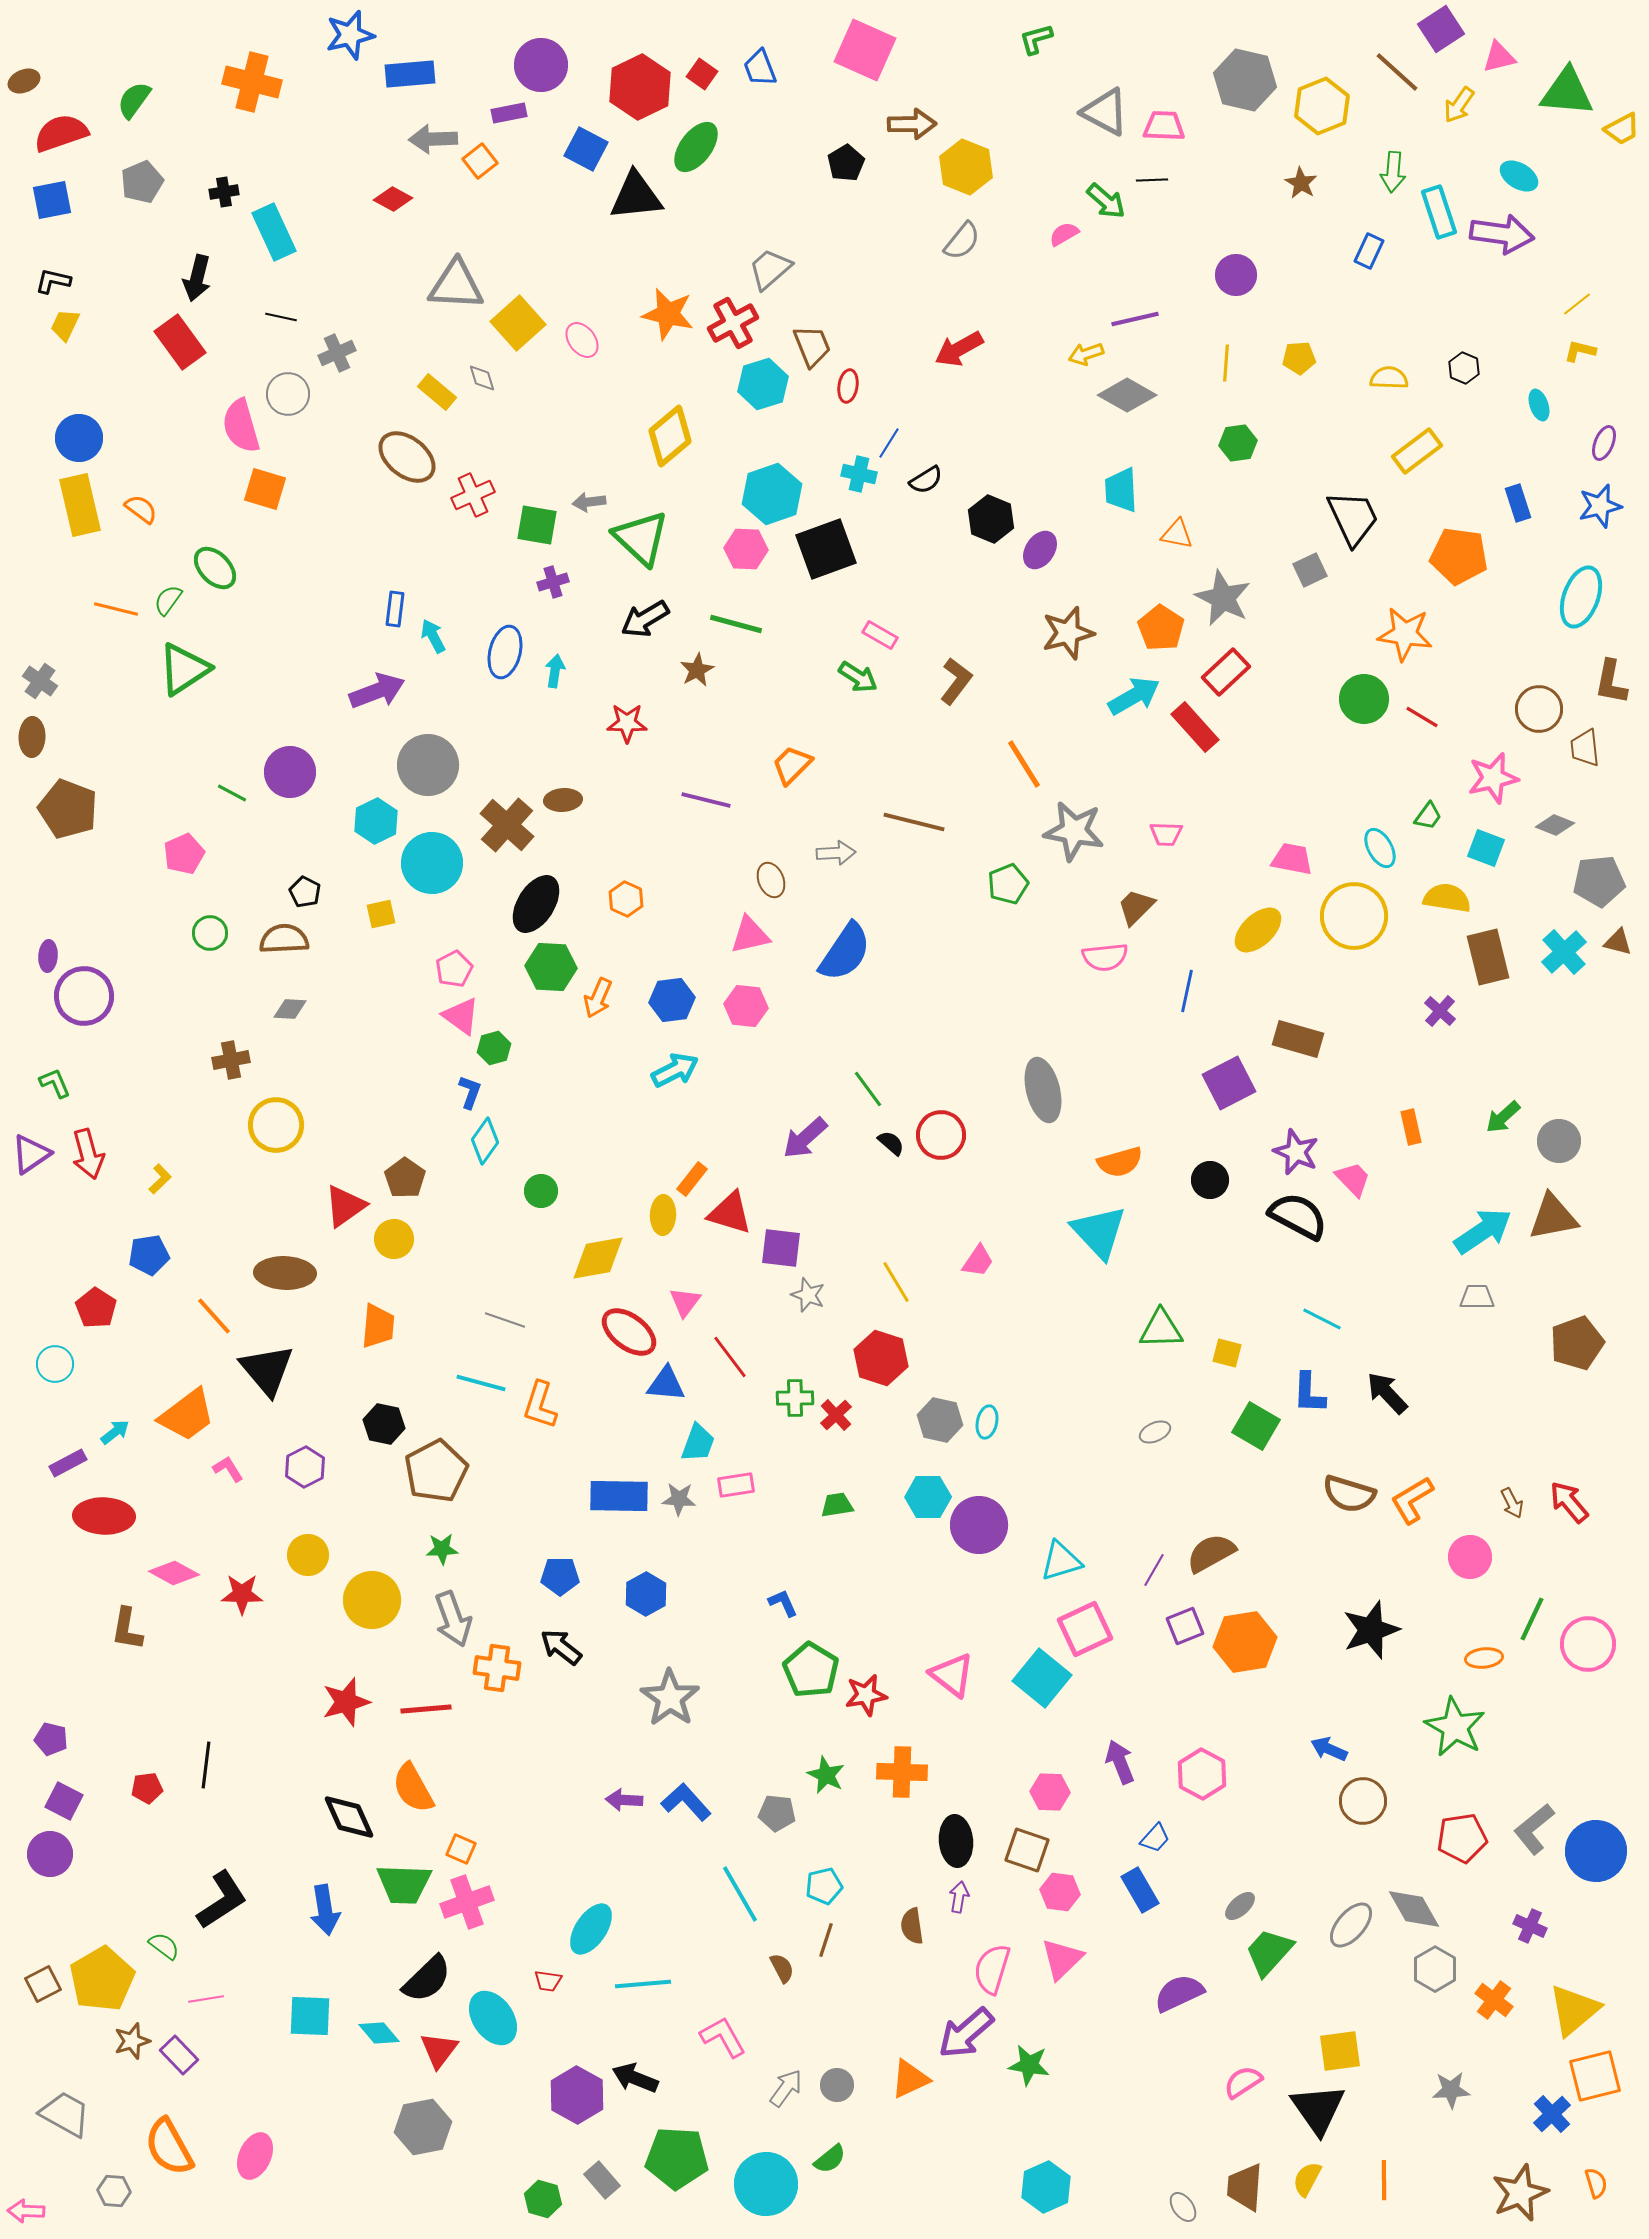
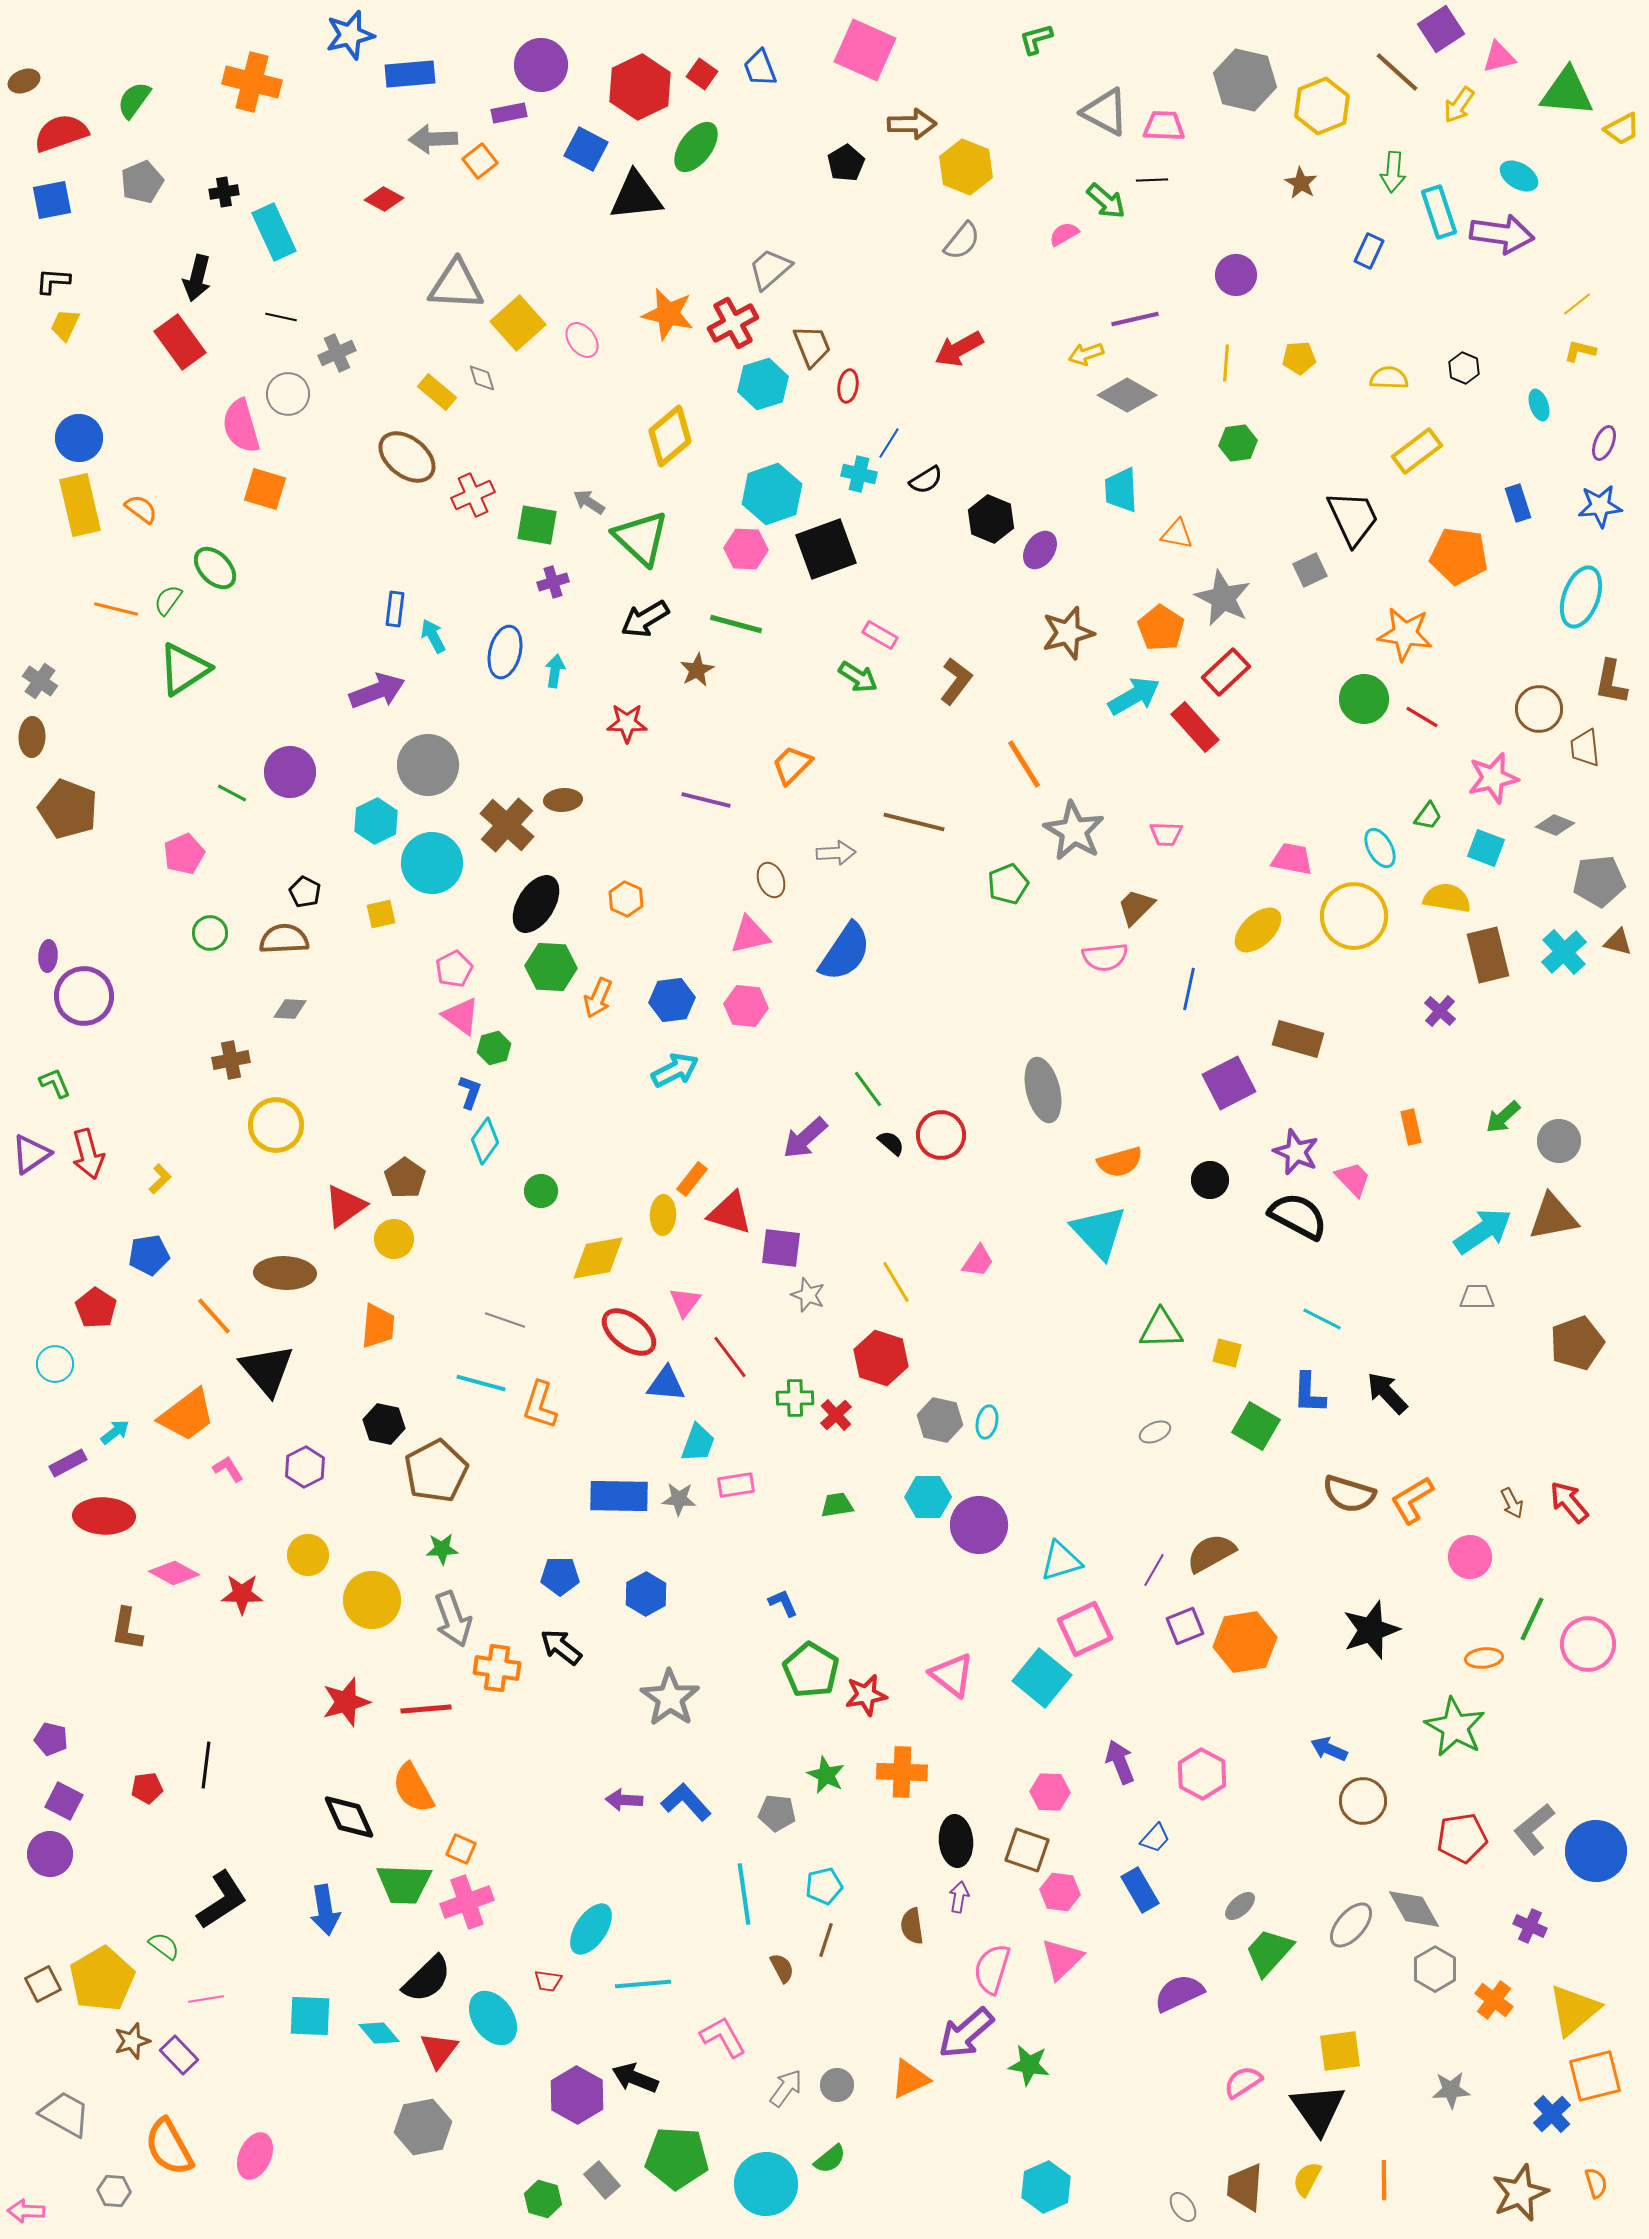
red diamond at (393, 199): moved 9 px left
black L-shape at (53, 281): rotated 9 degrees counterclockwise
gray arrow at (589, 502): rotated 40 degrees clockwise
blue star at (1600, 506): rotated 9 degrees clockwise
gray star at (1074, 831): rotated 20 degrees clockwise
brown rectangle at (1488, 957): moved 2 px up
blue line at (1187, 991): moved 2 px right, 2 px up
cyan line at (740, 1894): moved 4 px right; rotated 22 degrees clockwise
